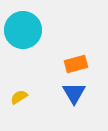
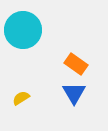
orange rectangle: rotated 50 degrees clockwise
yellow semicircle: moved 2 px right, 1 px down
